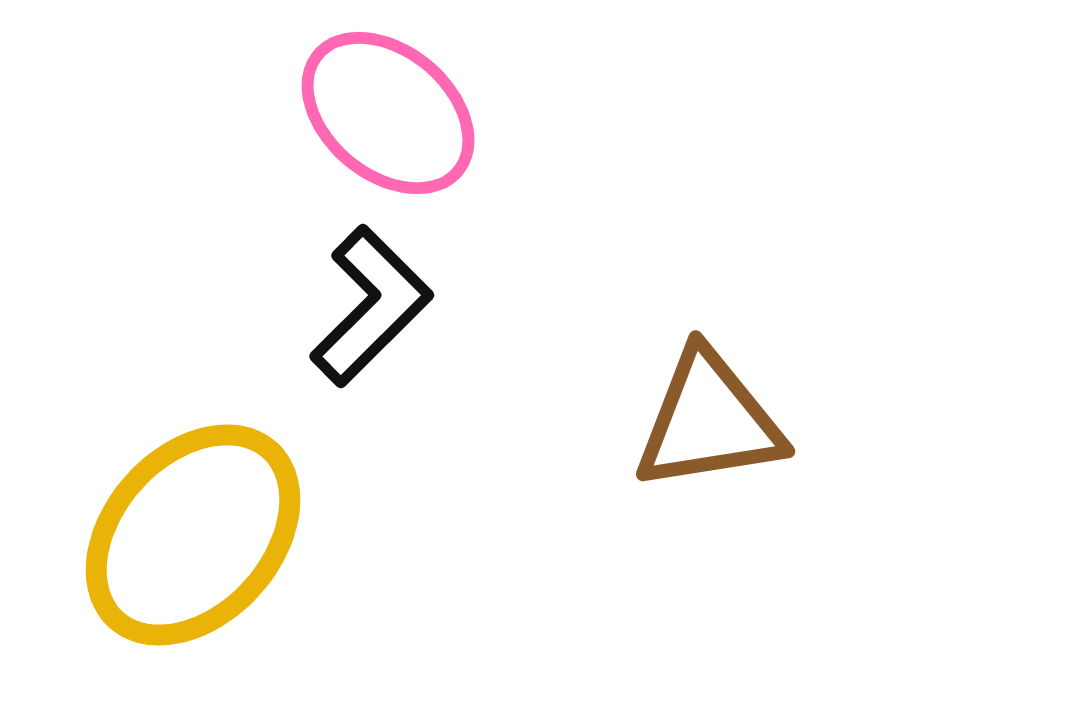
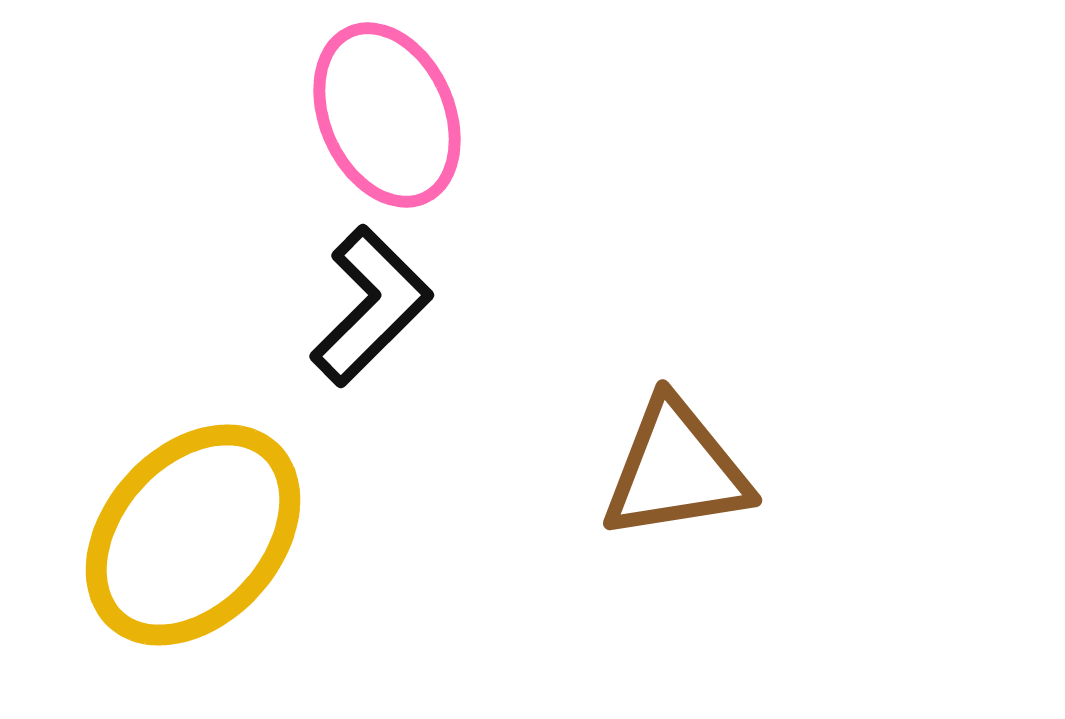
pink ellipse: moved 1 px left, 2 px down; rotated 26 degrees clockwise
brown triangle: moved 33 px left, 49 px down
